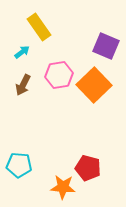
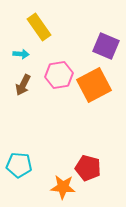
cyan arrow: moved 1 px left, 2 px down; rotated 42 degrees clockwise
orange square: rotated 16 degrees clockwise
